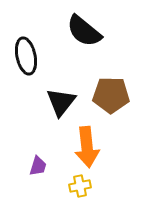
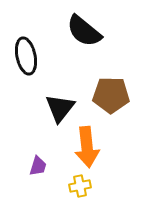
black triangle: moved 1 px left, 6 px down
